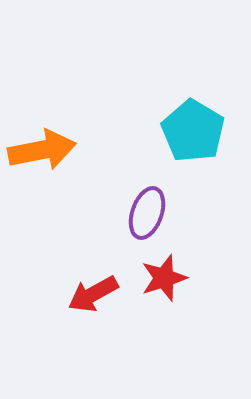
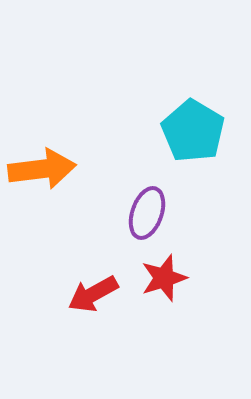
orange arrow: moved 19 px down; rotated 4 degrees clockwise
